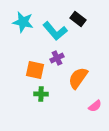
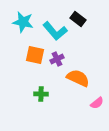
purple cross: moved 1 px down
orange square: moved 15 px up
orange semicircle: rotated 80 degrees clockwise
pink semicircle: moved 2 px right, 3 px up
